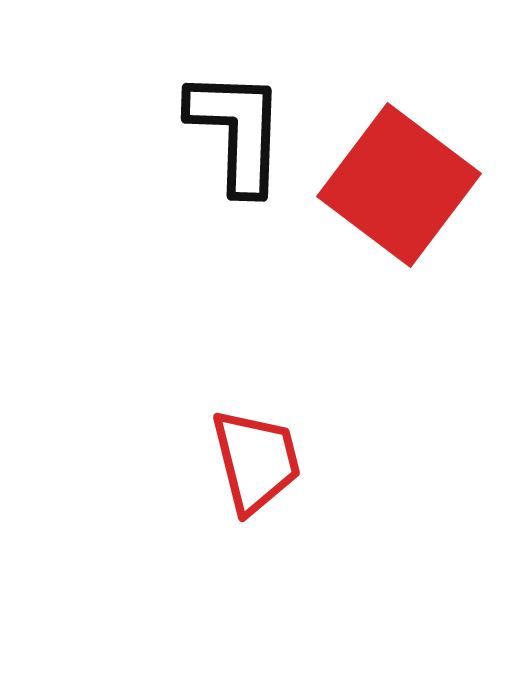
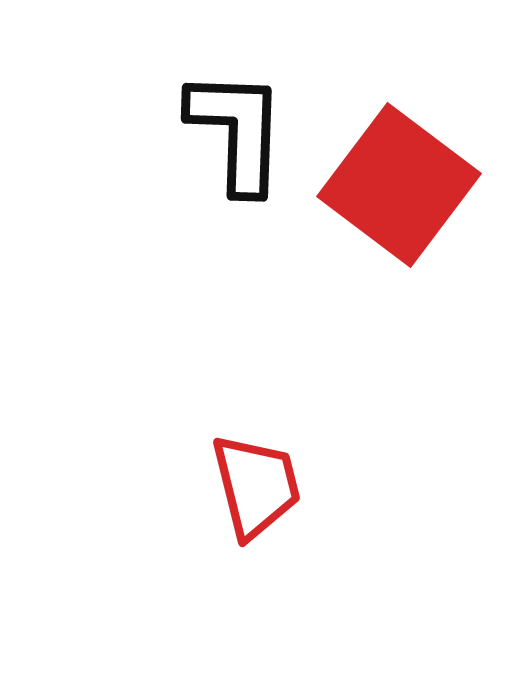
red trapezoid: moved 25 px down
